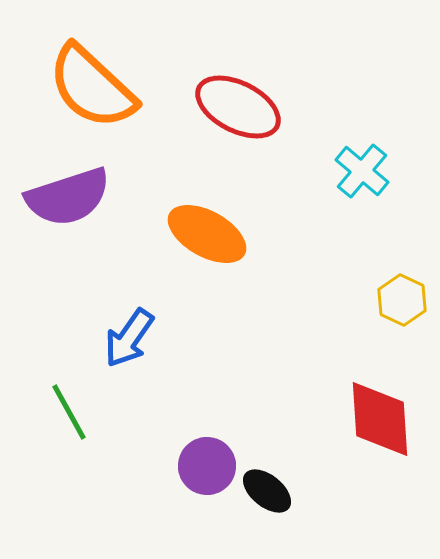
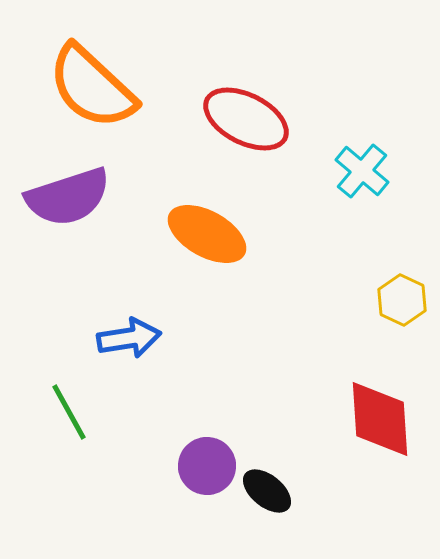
red ellipse: moved 8 px right, 12 px down
blue arrow: rotated 134 degrees counterclockwise
